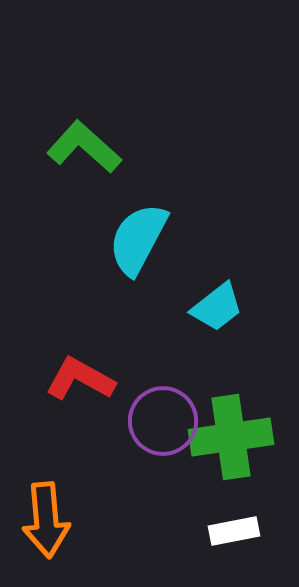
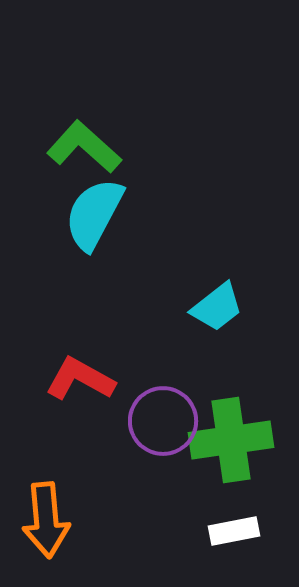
cyan semicircle: moved 44 px left, 25 px up
green cross: moved 3 px down
